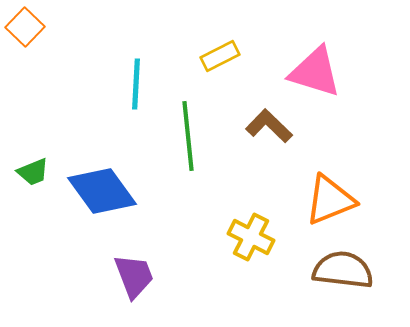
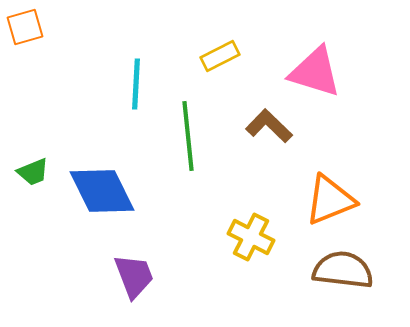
orange square: rotated 30 degrees clockwise
blue diamond: rotated 10 degrees clockwise
